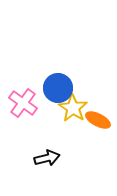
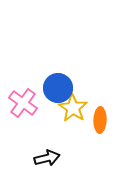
orange ellipse: moved 2 px right; rotated 65 degrees clockwise
